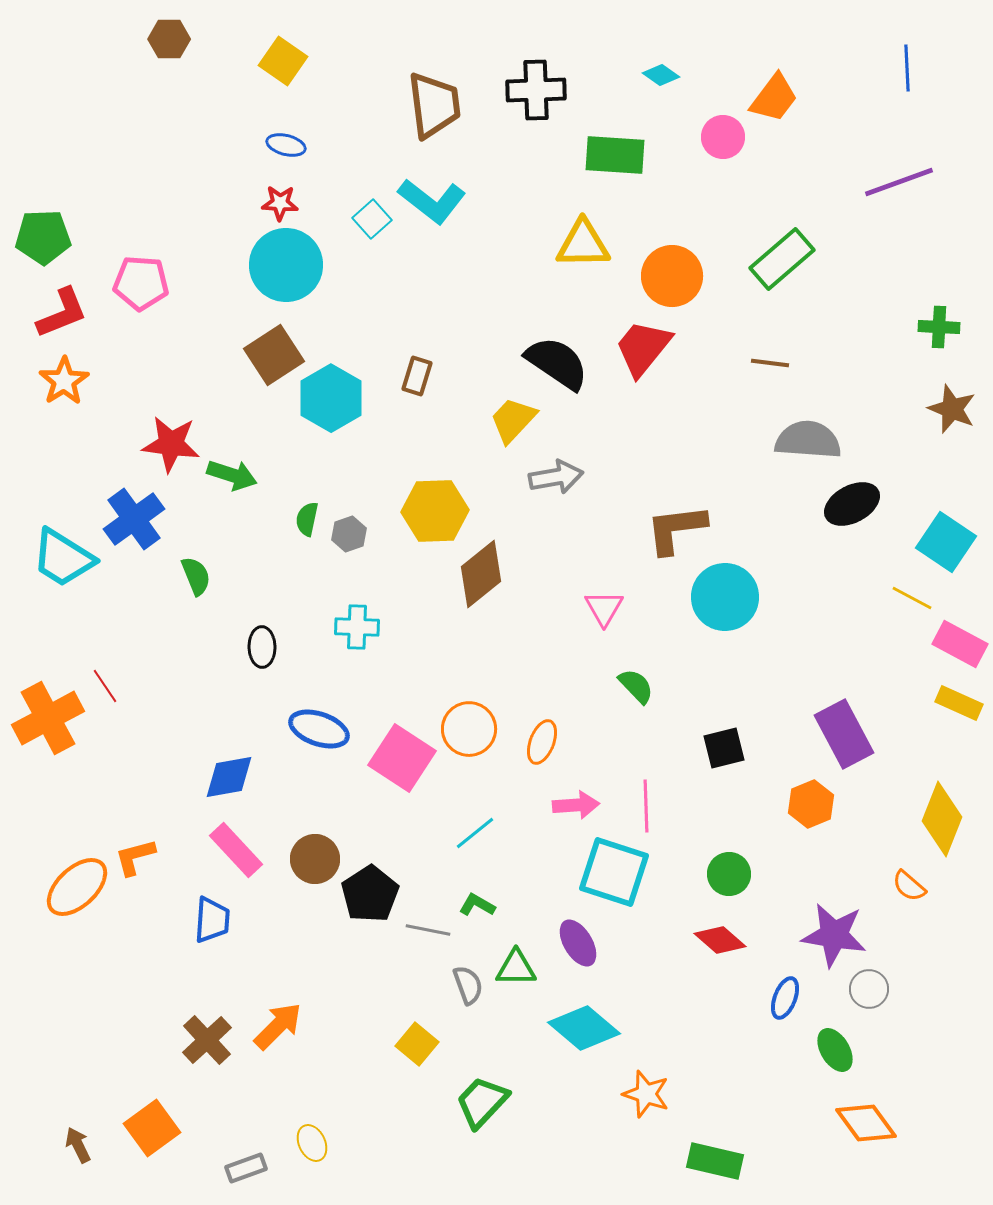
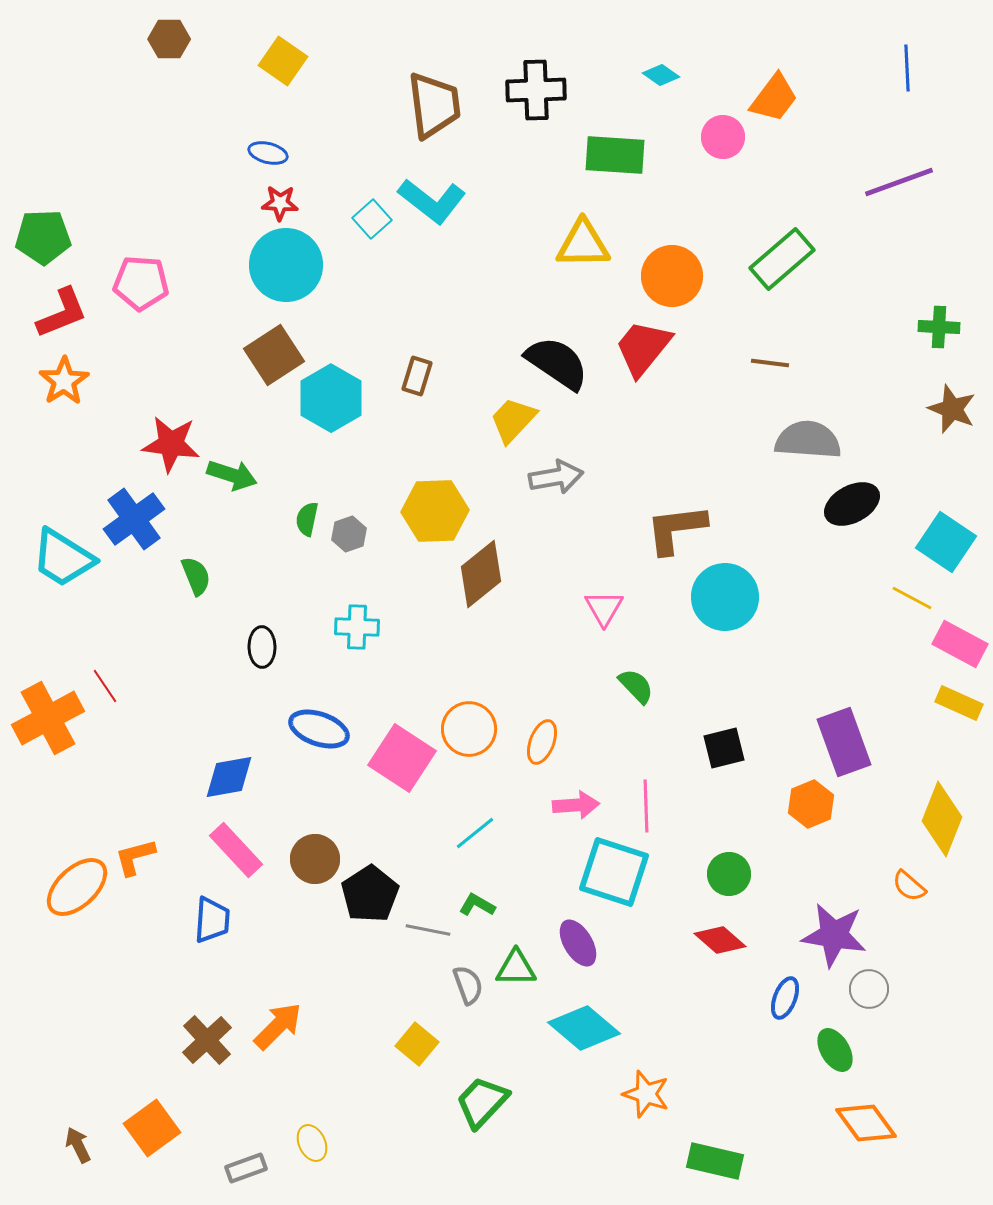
blue ellipse at (286, 145): moved 18 px left, 8 px down
purple rectangle at (844, 734): moved 8 px down; rotated 8 degrees clockwise
